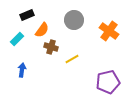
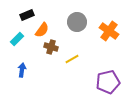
gray circle: moved 3 px right, 2 px down
